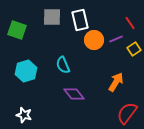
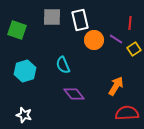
red line: rotated 40 degrees clockwise
purple line: rotated 56 degrees clockwise
cyan hexagon: moved 1 px left
orange arrow: moved 4 px down
red semicircle: rotated 50 degrees clockwise
